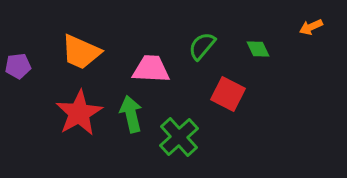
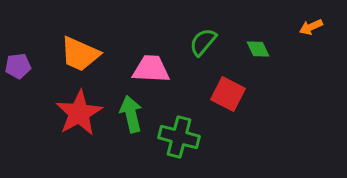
green semicircle: moved 1 px right, 4 px up
orange trapezoid: moved 1 px left, 2 px down
green cross: rotated 33 degrees counterclockwise
